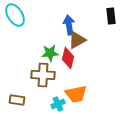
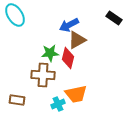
black rectangle: moved 3 px right, 2 px down; rotated 49 degrees counterclockwise
blue arrow: rotated 108 degrees counterclockwise
